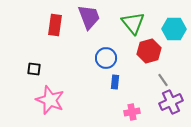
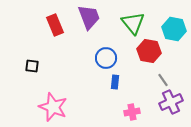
red rectangle: rotated 30 degrees counterclockwise
cyan hexagon: rotated 10 degrees clockwise
red hexagon: rotated 25 degrees clockwise
black square: moved 2 px left, 3 px up
pink star: moved 3 px right, 7 px down
